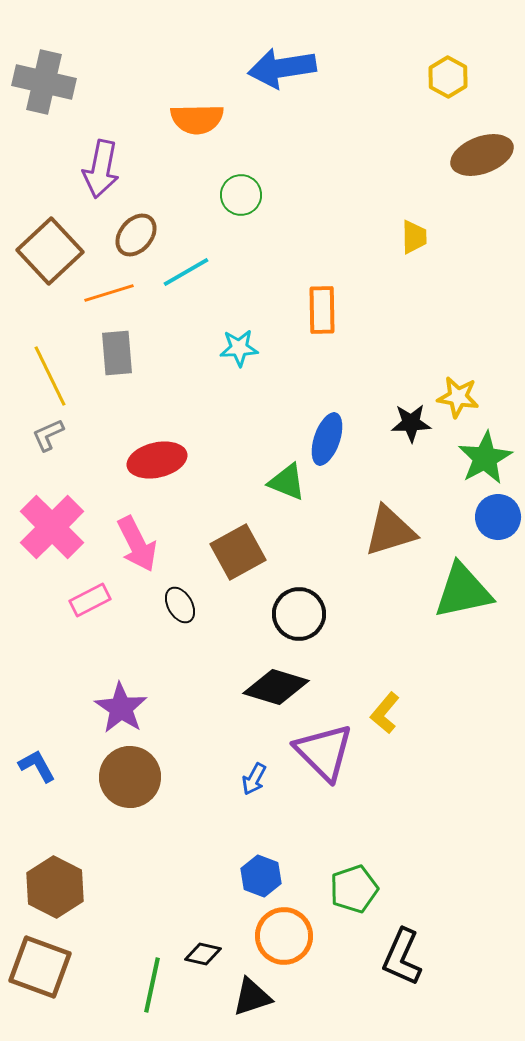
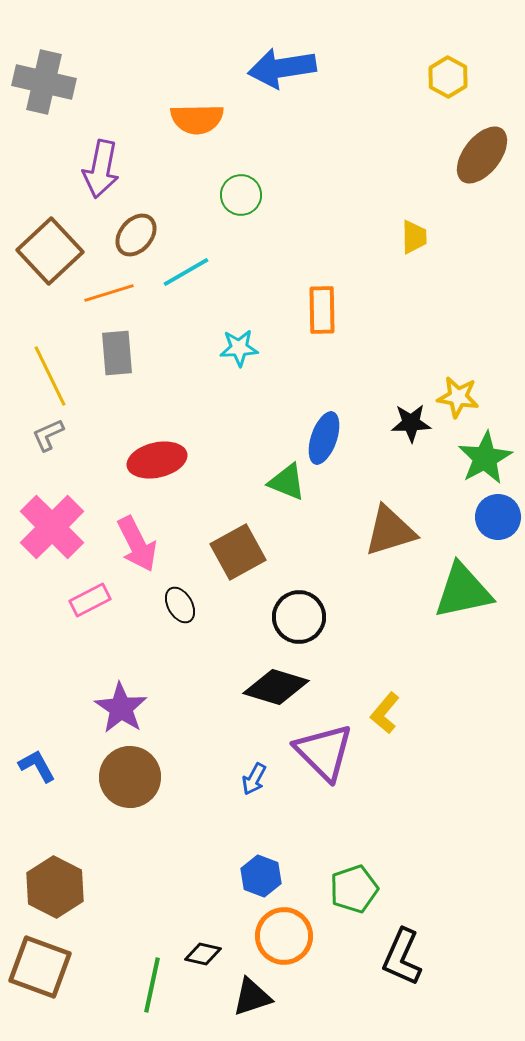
brown ellipse at (482, 155): rotated 32 degrees counterclockwise
blue ellipse at (327, 439): moved 3 px left, 1 px up
black circle at (299, 614): moved 3 px down
